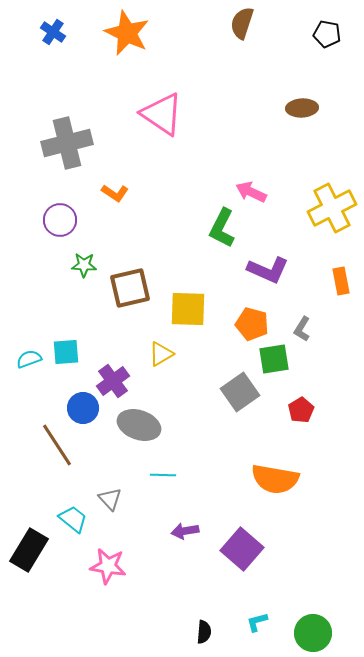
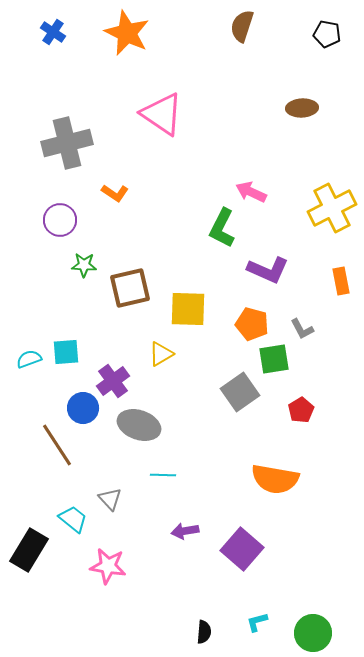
brown semicircle: moved 3 px down
gray L-shape: rotated 60 degrees counterclockwise
